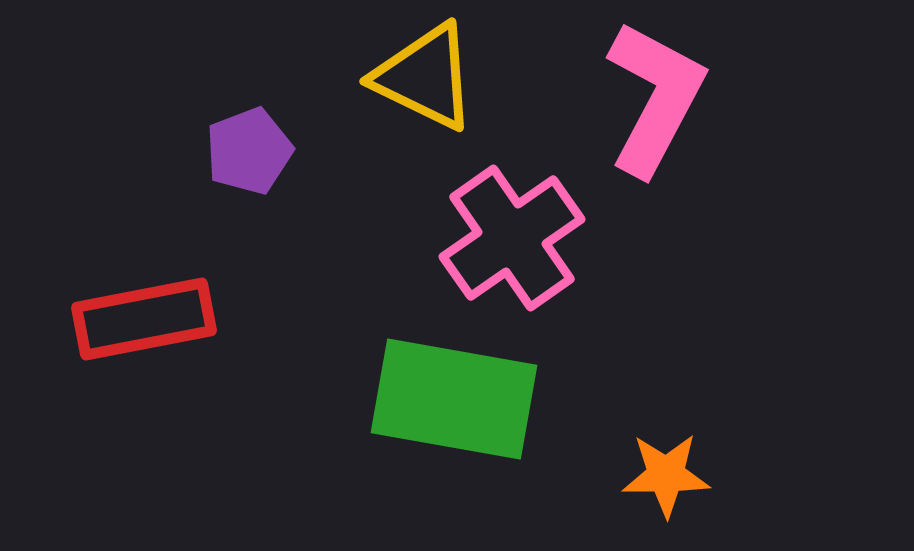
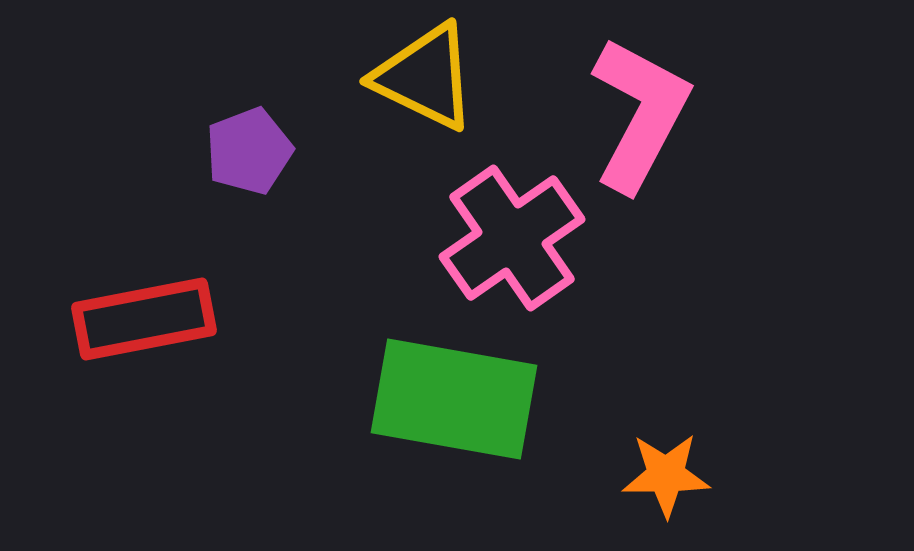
pink L-shape: moved 15 px left, 16 px down
